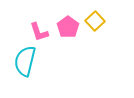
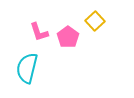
pink pentagon: moved 10 px down
cyan semicircle: moved 2 px right, 7 px down
